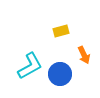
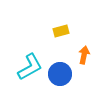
orange arrow: rotated 144 degrees counterclockwise
cyan L-shape: moved 1 px down
